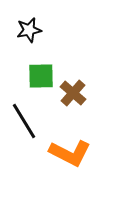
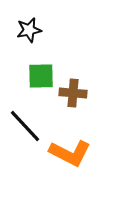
brown cross: rotated 36 degrees counterclockwise
black line: moved 1 px right, 5 px down; rotated 12 degrees counterclockwise
